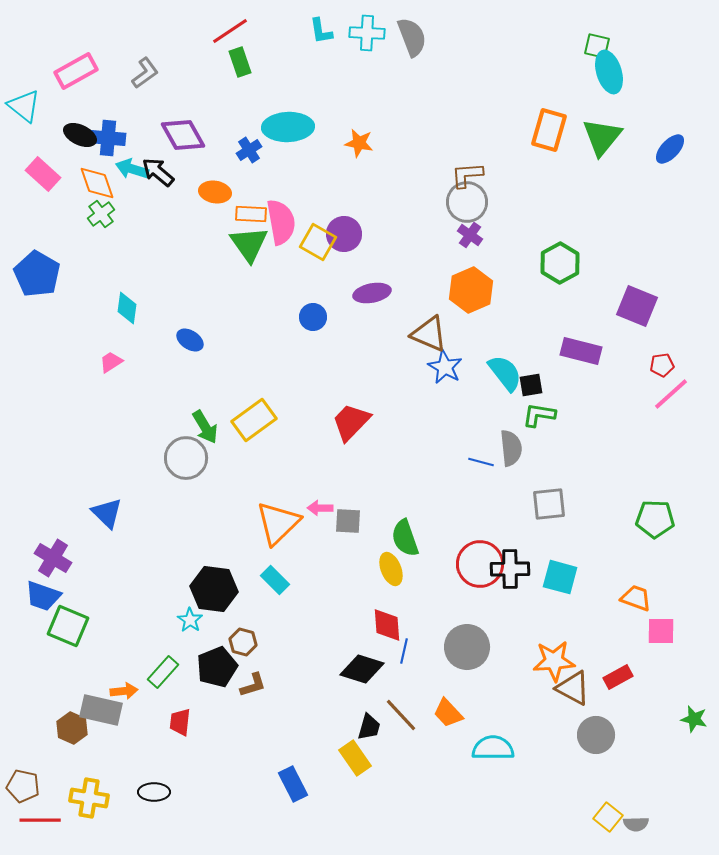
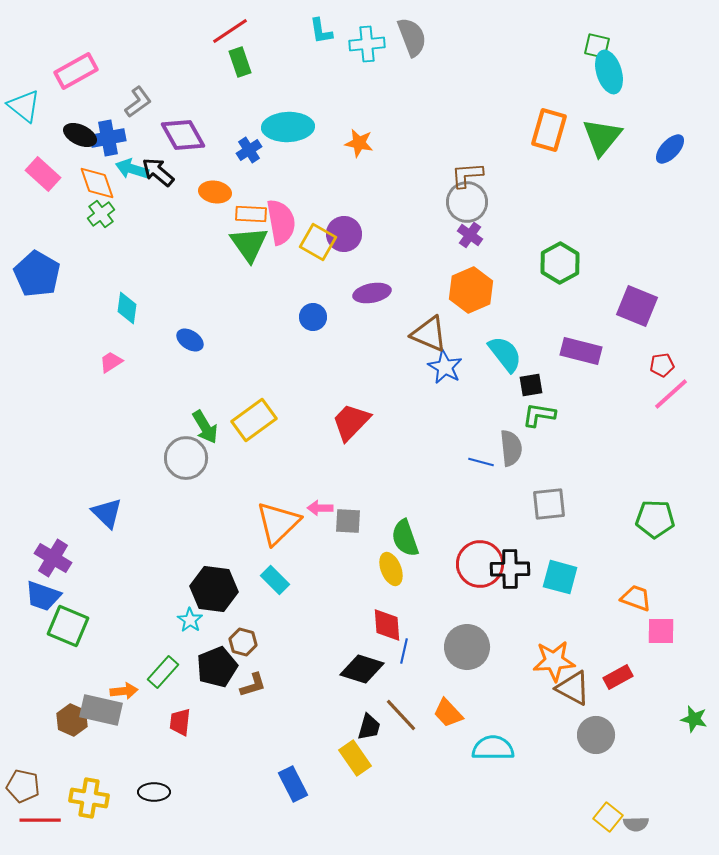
cyan cross at (367, 33): moved 11 px down; rotated 8 degrees counterclockwise
gray L-shape at (145, 73): moved 7 px left, 29 px down
blue cross at (108, 138): rotated 16 degrees counterclockwise
cyan semicircle at (505, 373): moved 19 px up
brown hexagon at (72, 728): moved 8 px up
